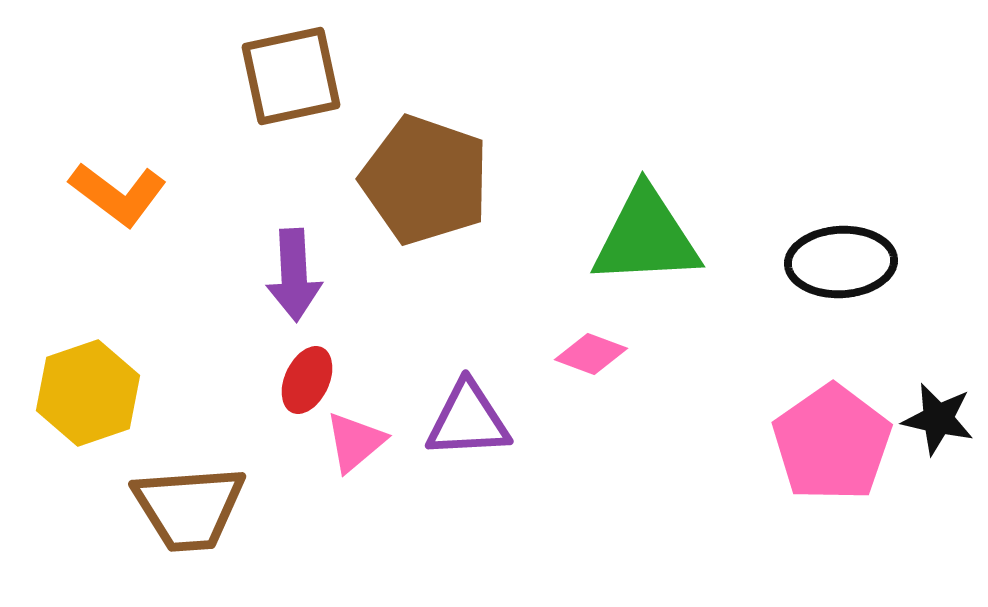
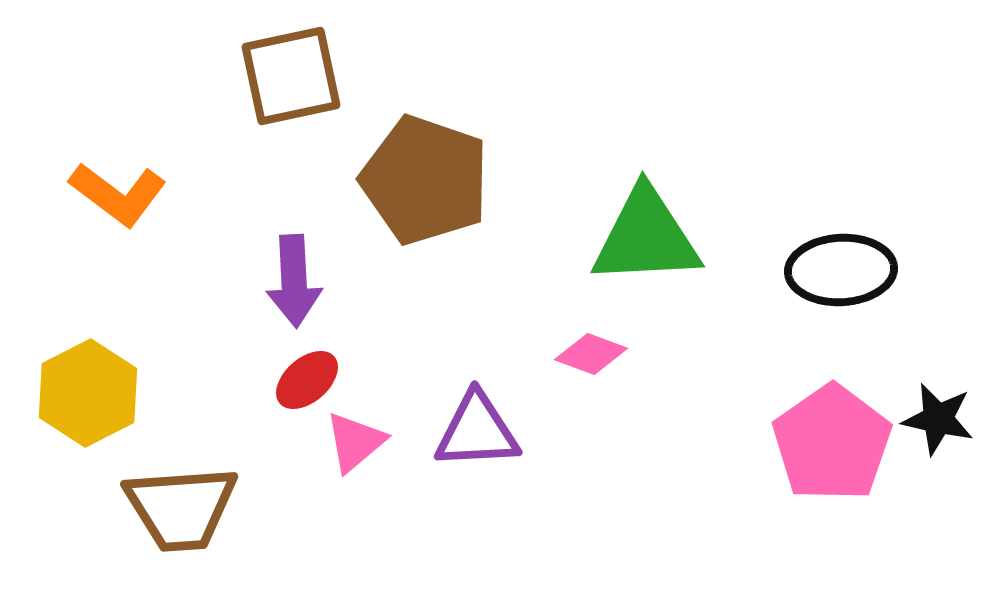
black ellipse: moved 8 px down
purple arrow: moved 6 px down
red ellipse: rotated 24 degrees clockwise
yellow hexagon: rotated 8 degrees counterclockwise
purple triangle: moved 9 px right, 11 px down
brown trapezoid: moved 8 px left
